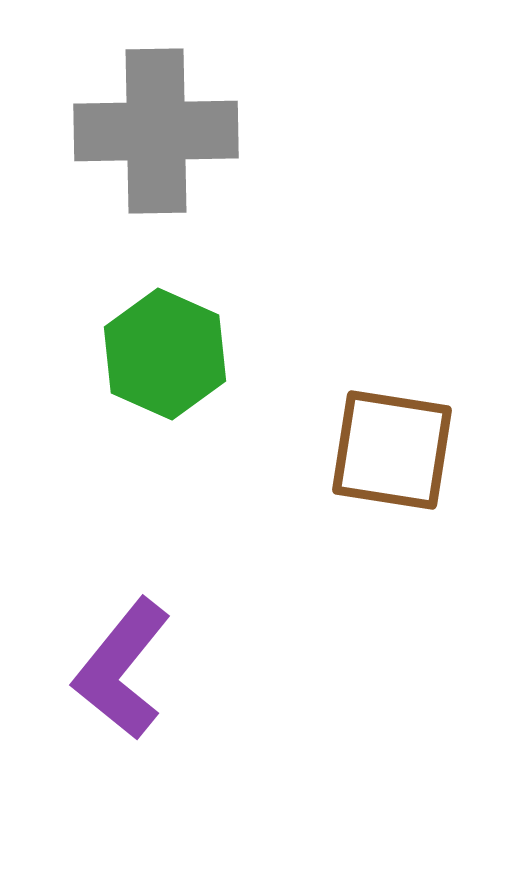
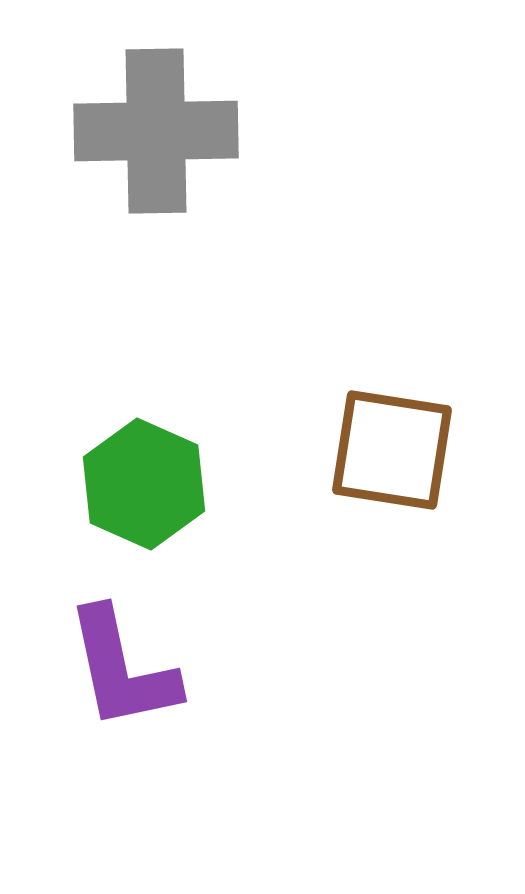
green hexagon: moved 21 px left, 130 px down
purple L-shape: rotated 51 degrees counterclockwise
